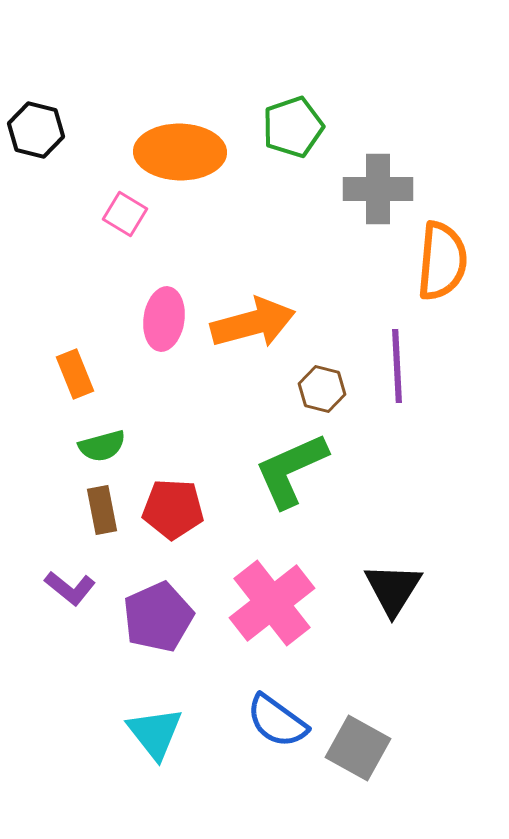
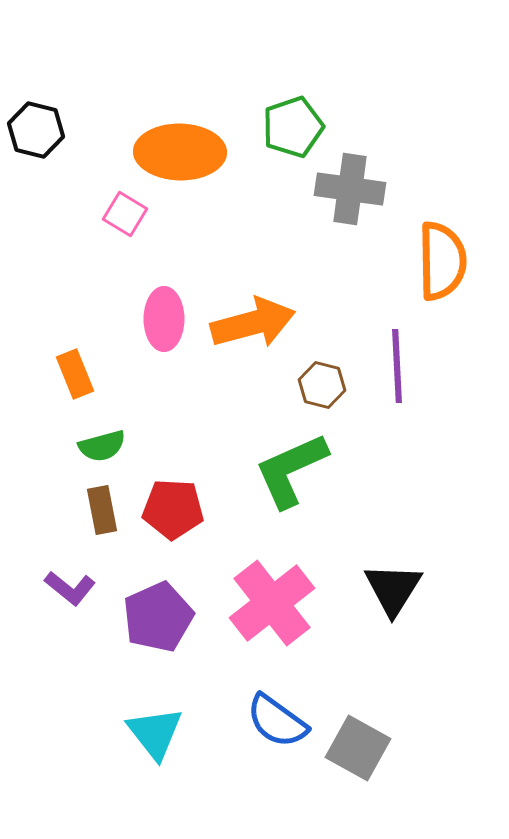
gray cross: moved 28 px left; rotated 8 degrees clockwise
orange semicircle: rotated 6 degrees counterclockwise
pink ellipse: rotated 8 degrees counterclockwise
brown hexagon: moved 4 px up
